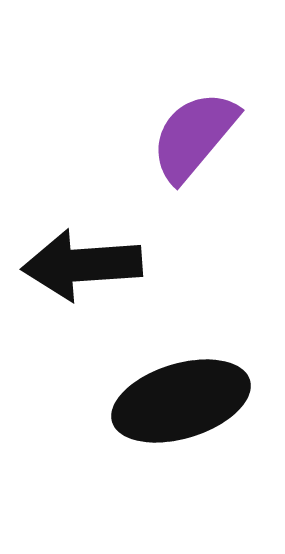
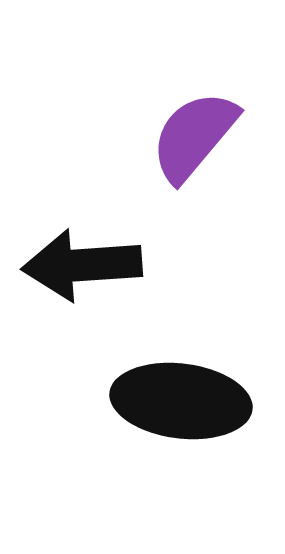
black ellipse: rotated 24 degrees clockwise
